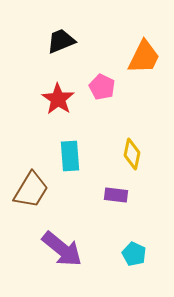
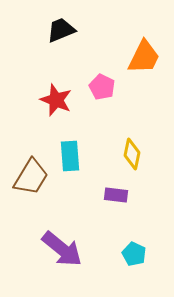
black trapezoid: moved 11 px up
red star: moved 2 px left, 1 px down; rotated 12 degrees counterclockwise
brown trapezoid: moved 13 px up
